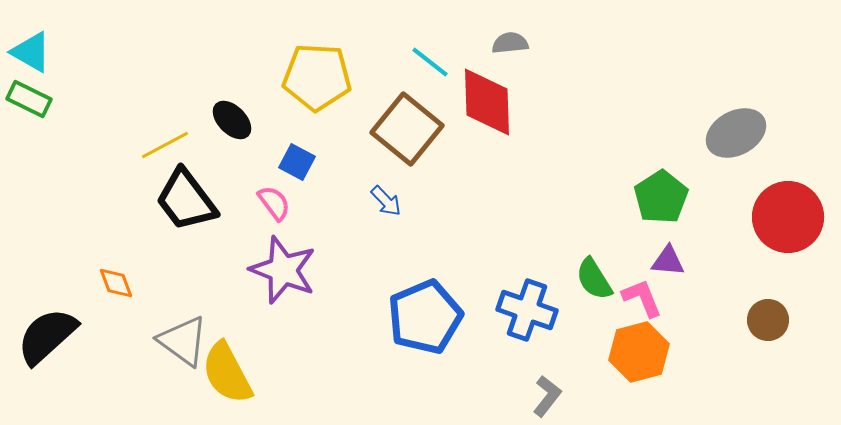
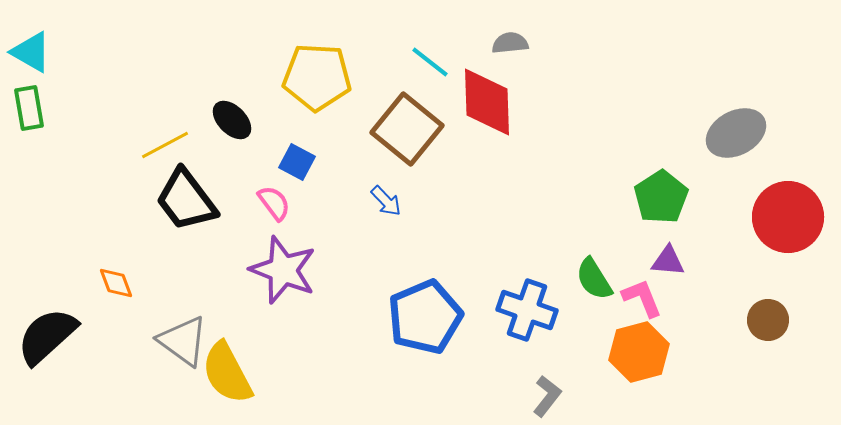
green rectangle: moved 9 px down; rotated 54 degrees clockwise
